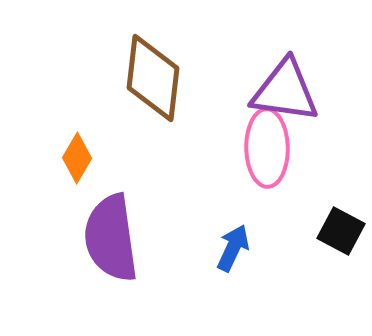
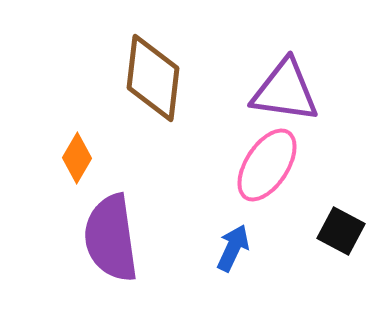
pink ellipse: moved 17 px down; rotated 34 degrees clockwise
